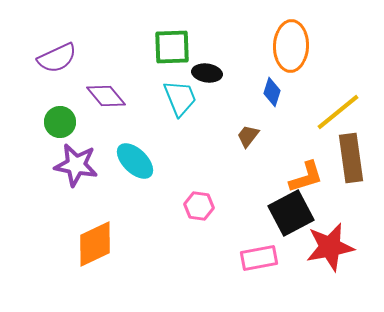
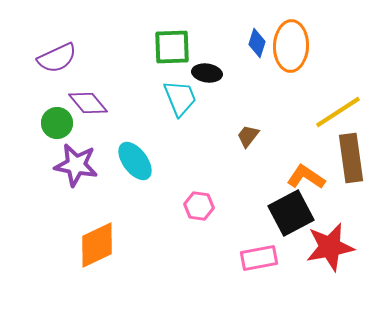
blue diamond: moved 15 px left, 49 px up
purple diamond: moved 18 px left, 7 px down
yellow line: rotated 6 degrees clockwise
green circle: moved 3 px left, 1 px down
cyan ellipse: rotated 9 degrees clockwise
orange L-shape: rotated 129 degrees counterclockwise
orange diamond: moved 2 px right, 1 px down
